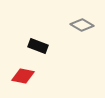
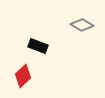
red diamond: rotated 55 degrees counterclockwise
